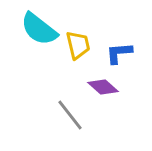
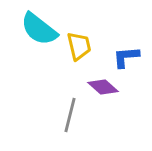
yellow trapezoid: moved 1 px right, 1 px down
blue L-shape: moved 7 px right, 4 px down
gray line: rotated 52 degrees clockwise
